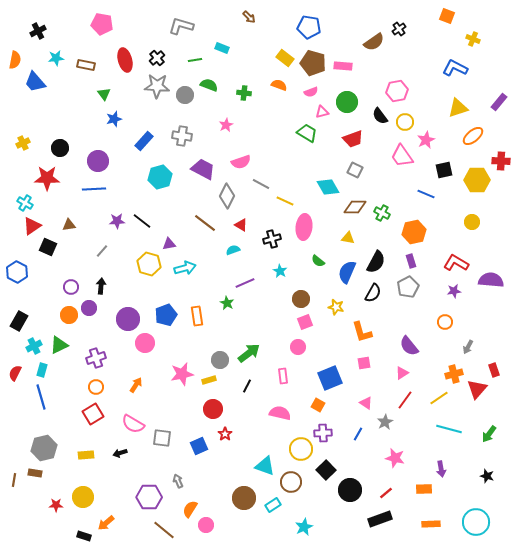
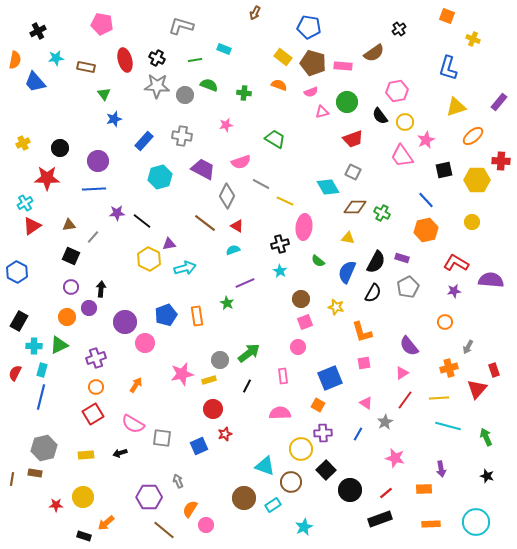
brown arrow at (249, 17): moved 6 px right, 4 px up; rotated 72 degrees clockwise
brown semicircle at (374, 42): moved 11 px down
cyan rectangle at (222, 48): moved 2 px right, 1 px down
black cross at (157, 58): rotated 21 degrees counterclockwise
yellow rectangle at (285, 58): moved 2 px left, 1 px up
brown rectangle at (86, 65): moved 2 px down
blue L-shape at (455, 68): moved 7 px left; rotated 100 degrees counterclockwise
yellow triangle at (458, 108): moved 2 px left, 1 px up
pink star at (226, 125): rotated 16 degrees clockwise
green trapezoid at (307, 133): moved 32 px left, 6 px down
gray square at (355, 170): moved 2 px left, 2 px down
blue line at (426, 194): moved 6 px down; rotated 24 degrees clockwise
cyan cross at (25, 203): rotated 28 degrees clockwise
purple star at (117, 221): moved 8 px up
red triangle at (241, 225): moved 4 px left, 1 px down
orange hexagon at (414, 232): moved 12 px right, 2 px up
black cross at (272, 239): moved 8 px right, 5 px down
black square at (48, 247): moved 23 px right, 9 px down
gray line at (102, 251): moved 9 px left, 14 px up
purple rectangle at (411, 261): moved 9 px left, 3 px up; rotated 56 degrees counterclockwise
yellow hexagon at (149, 264): moved 5 px up; rotated 10 degrees clockwise
black arrow at (101, 286): moved 3 px down
orange circle at (69, 315): moved 2 px left, 2 px down
purple circle at (128, 319): moved 3 px left, 3 px down
cyan cross at (34, 346): rotated 28 degrees clockwise
orange cross at (454, 374): moved 5 px left, 6 px up
blue line at (41, 397): rotated 30 degrees clockwise
yellow line at (439, 398): rotated 30 degrees clockwise
pink semicircle at (280, 413): rotated 15 degrees counterclockwise
cyan line at (449, 429): moved 1 px left, 3 px up
red star at (225, 434): rotated 16 degrees clockwise
green arrow at (489, 434): moved 3 px left, 3 px down; rotated 120 degrees clockwise
brown line at (14, 480): moved 2 px left, 1 px up
